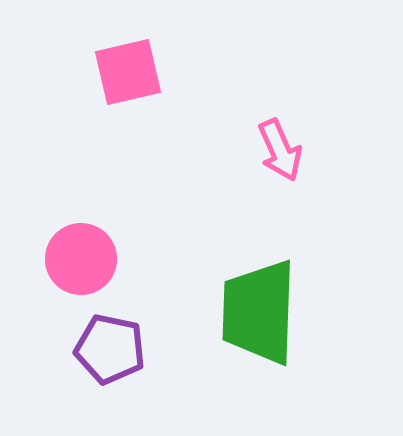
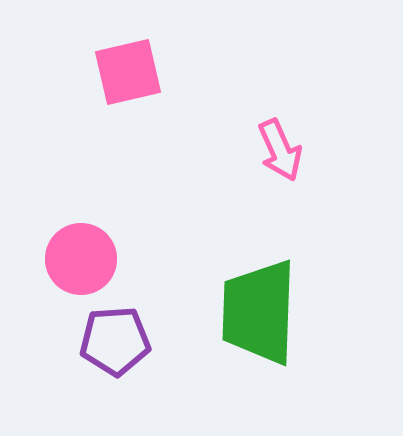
purple pentagon: moved 5 px right, 8 px up; rotated 16 degrees counterclockwise
